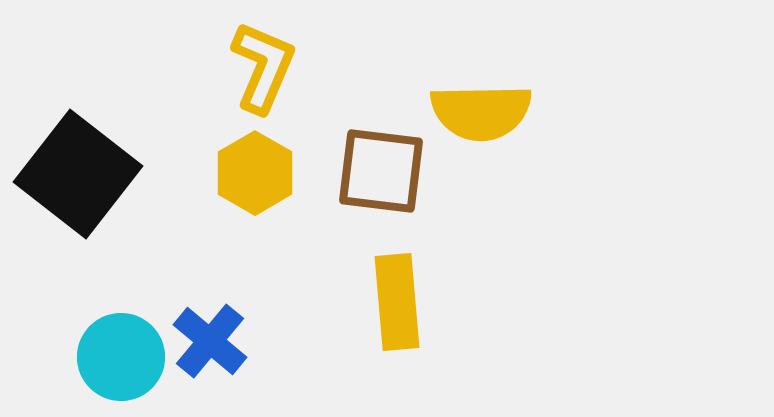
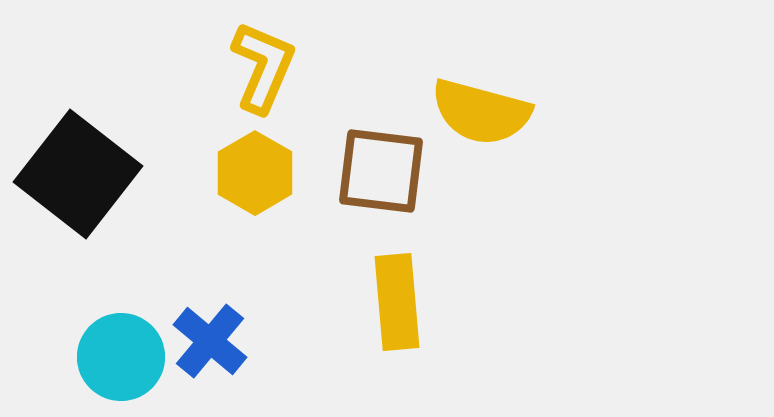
yellow semicircle: rotated 16 degrees clockwise
